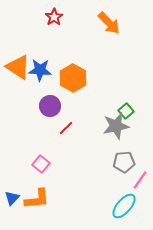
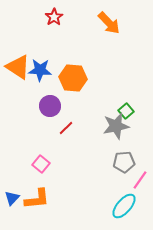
orange hexagon: rotated 24 degrees counterclockwise
